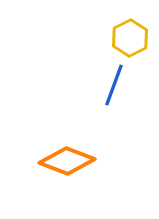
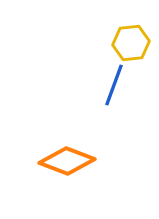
yellow hexagon: moved 1 px right, 5 px down; rotated 21 degrees clockwise
